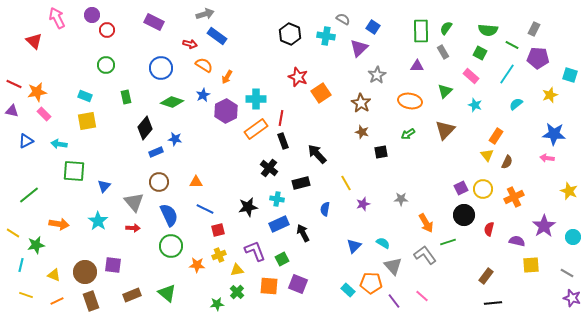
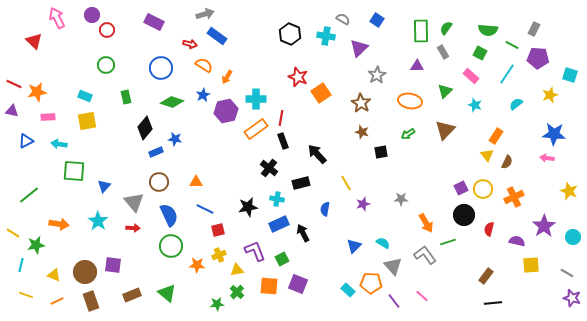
blue square at (373, 27): moved 4 px right, 7 px up
purple hexagon at (226, 111): rotated 15 degrees clockwise
pink rectangle at (44, 114): moved 4 px right, 3 px down; rotated 48 degrees counterclockwise
